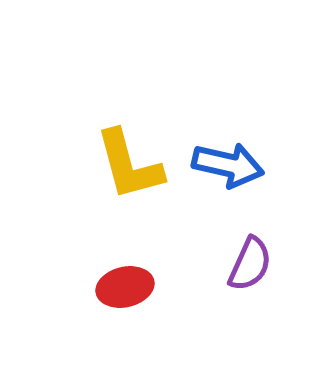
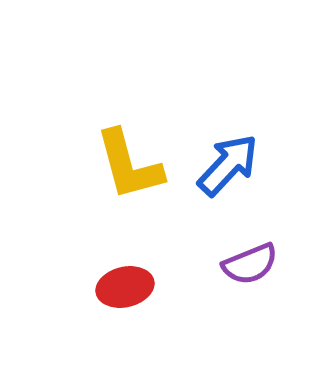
blue arrow: rotated 60 degrees counterclockwise
purple semicircle: rotated 44 degrees clockwise
